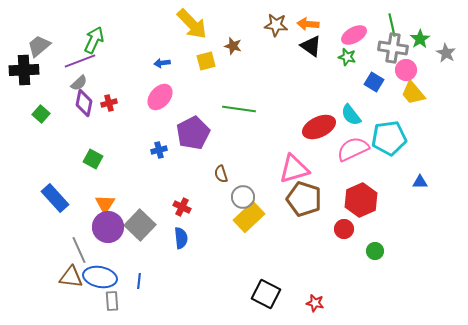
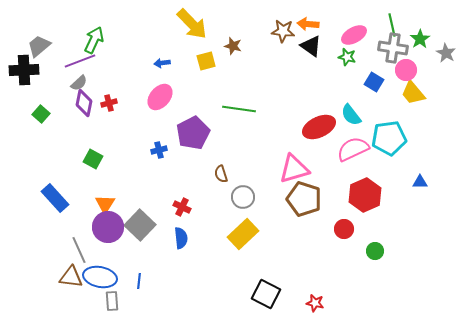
brown star at (276, 25): moved 7 px right, 6 px down
red hexagon at (361, 200): moved 4 px right, 5 px up
yellow rectangle at (249, 217): moved 6 px left, 17 px down
